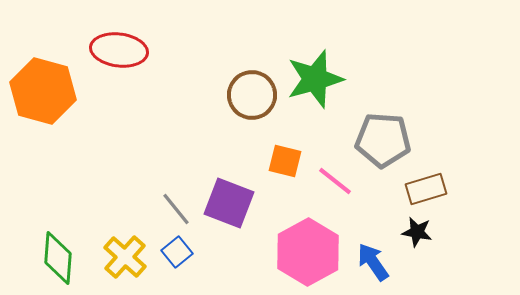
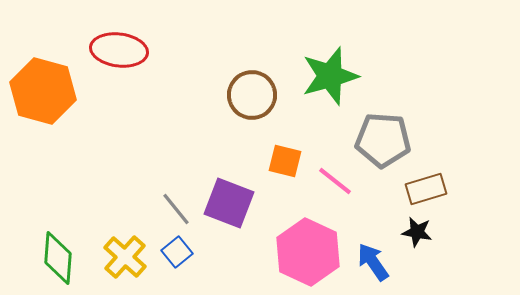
green star: moved 15 px right, 3 px up
pink hexagon: rotated 6 degrees counterclockwise
